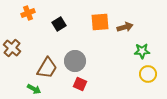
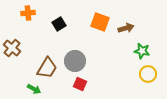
orange cross: rotated 16 degrees clockwise
orange square: rotated 24 degrees clockwise
brown arrow: moved 1 px right, 1 px down
green star: rotated 14 degrees clockwise
